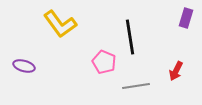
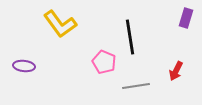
purple ellipse: rotated 10 degrees counterclockwise
